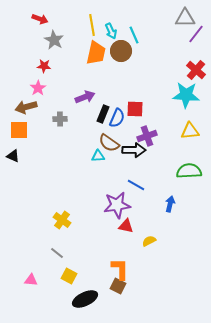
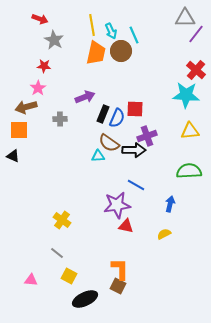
yellow semicircle: moved 15 px right, 7 px up
